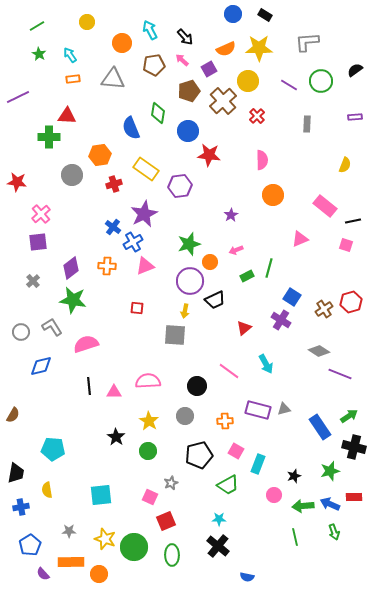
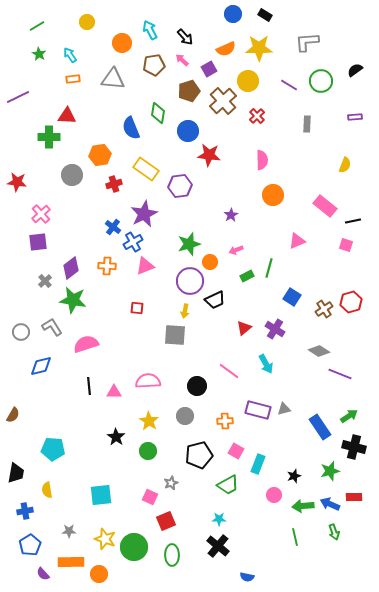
pink triangle at (300, 239): moved 3 px left, 2 px down
gray cross at (33, 281): moved 12 px right
purple cross at (281, 320): moved 6 px left, 9 px down
blue cross at (21, 507): moved 4 px right, 4 px down
